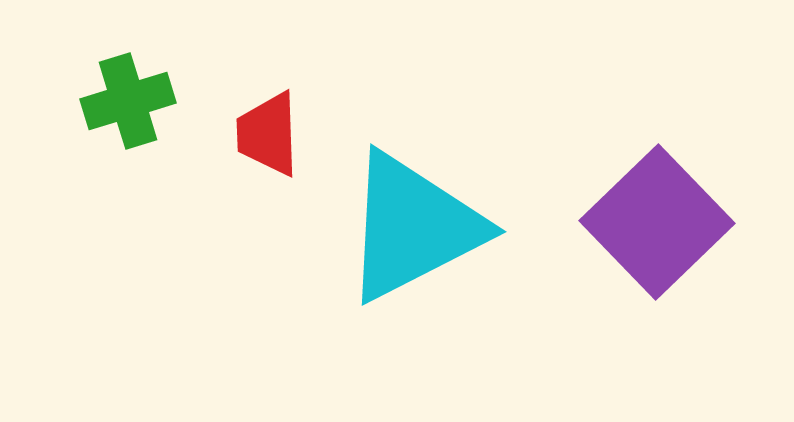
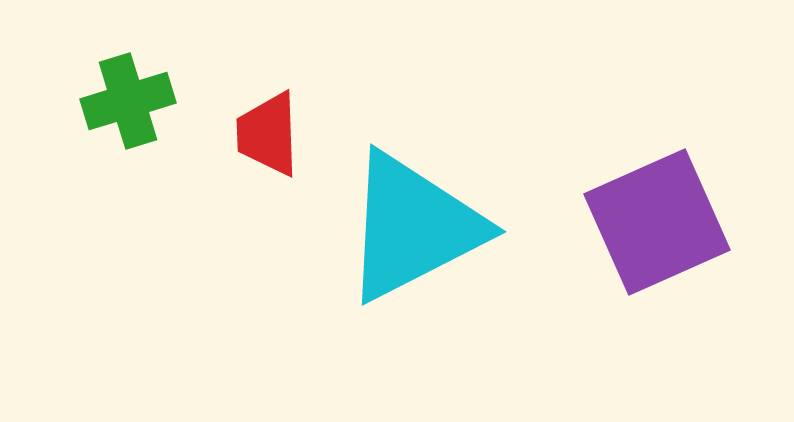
purple square: rotated 20 degrees clockwise
